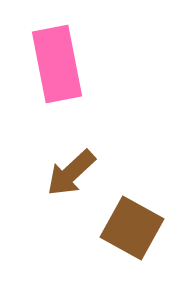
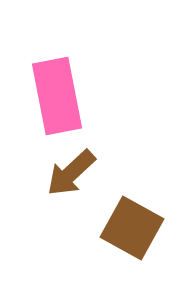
pink rectangle: moved 32 px down
